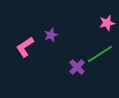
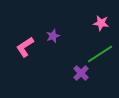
pink star: moved 6 px left; rotated 21 degrees clockwise
purple star: moved 2 px right, 1 px down
purple cross: moved 4 px right, 6 px down
